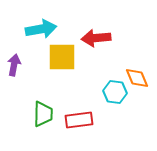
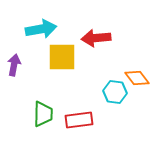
orange diamond: rotated 15 degrees counterclockwise
